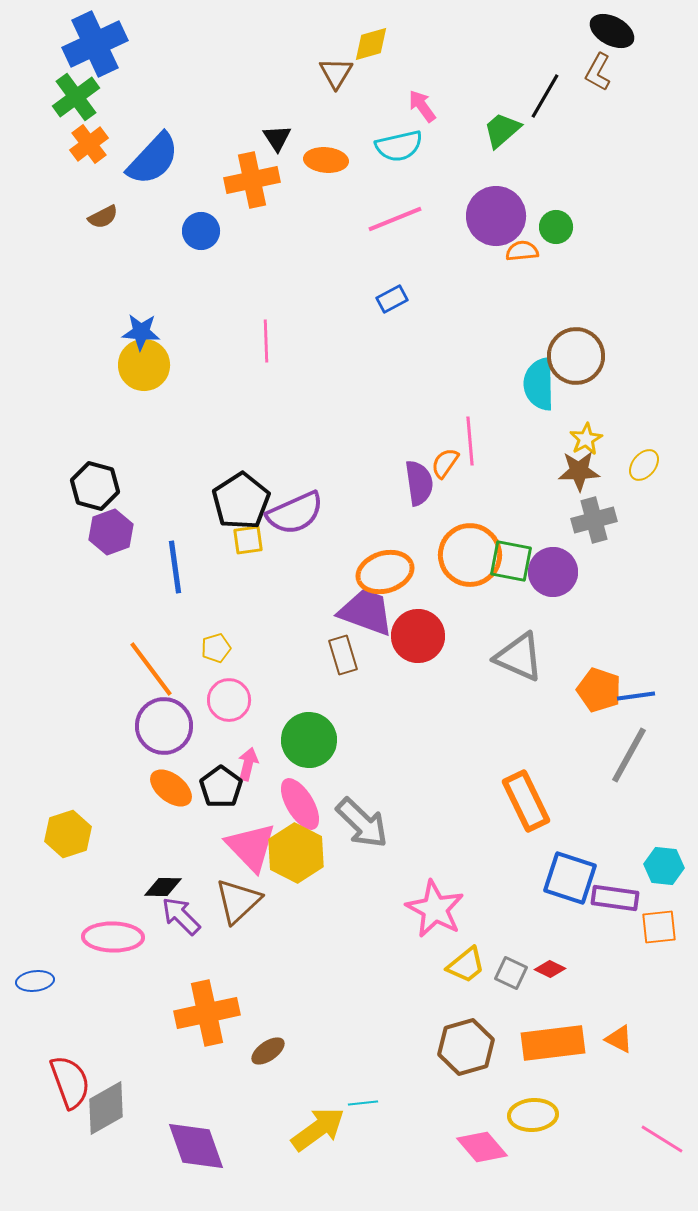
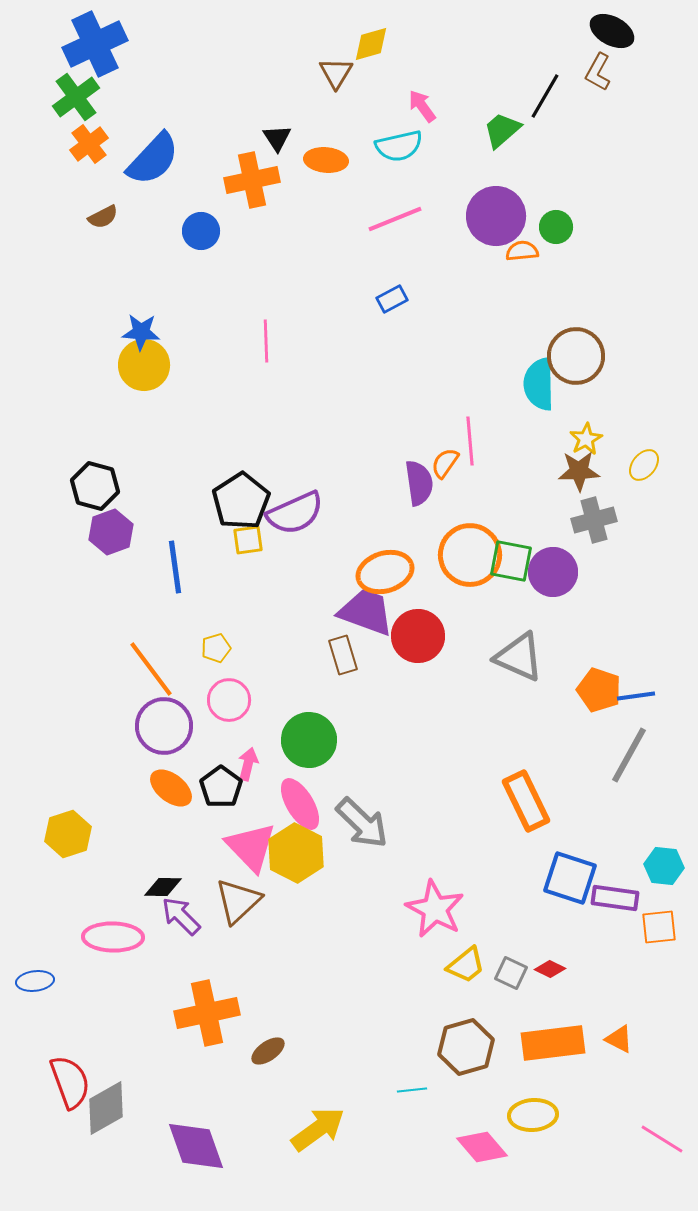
cyan line at (363, 1103): moved 49 px right, 13 px up
